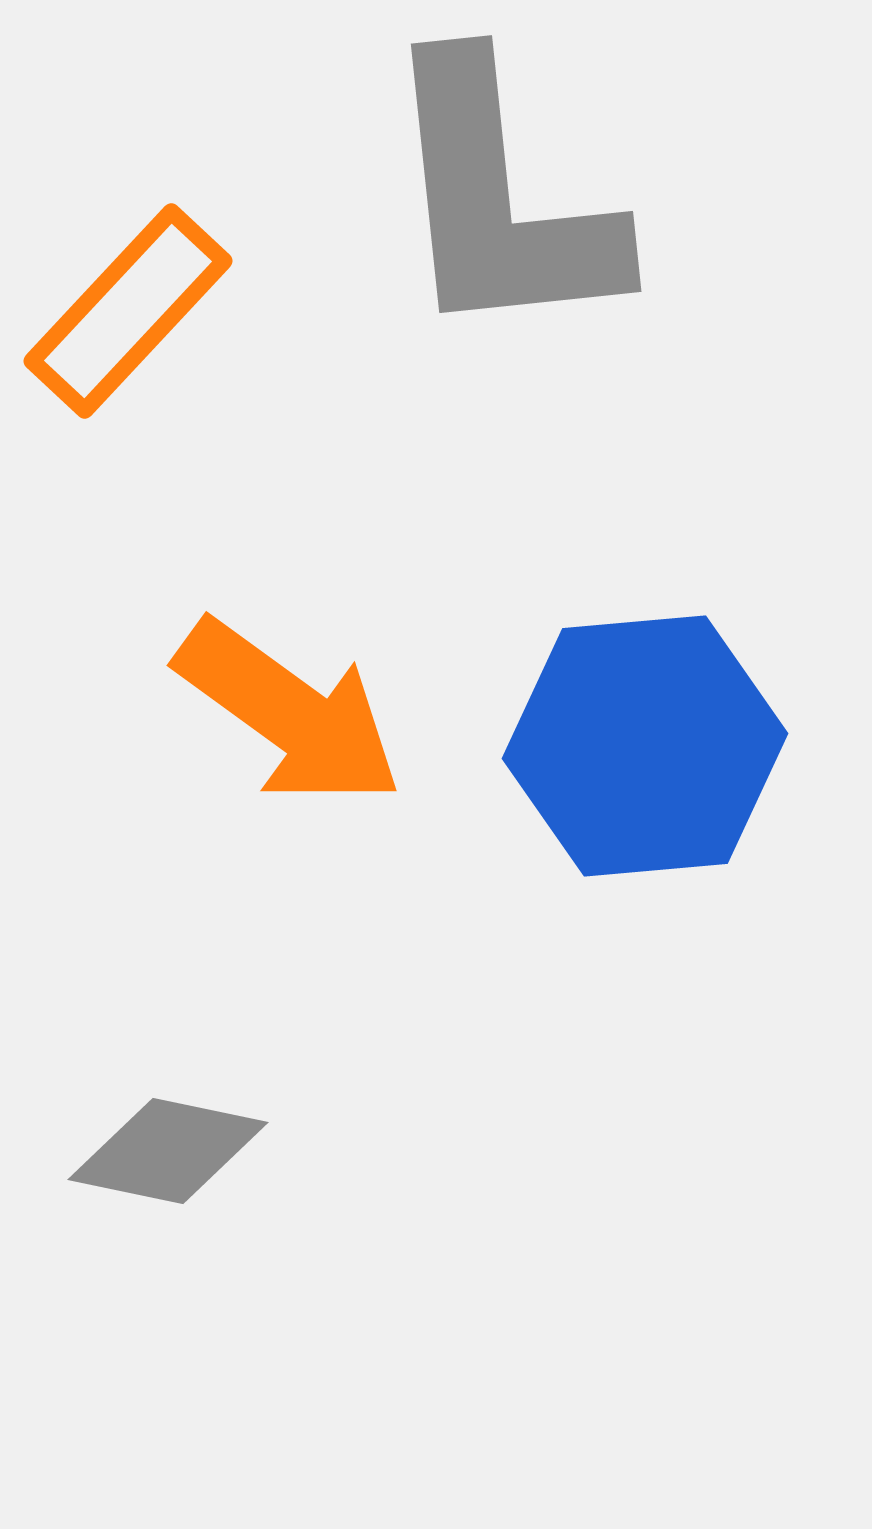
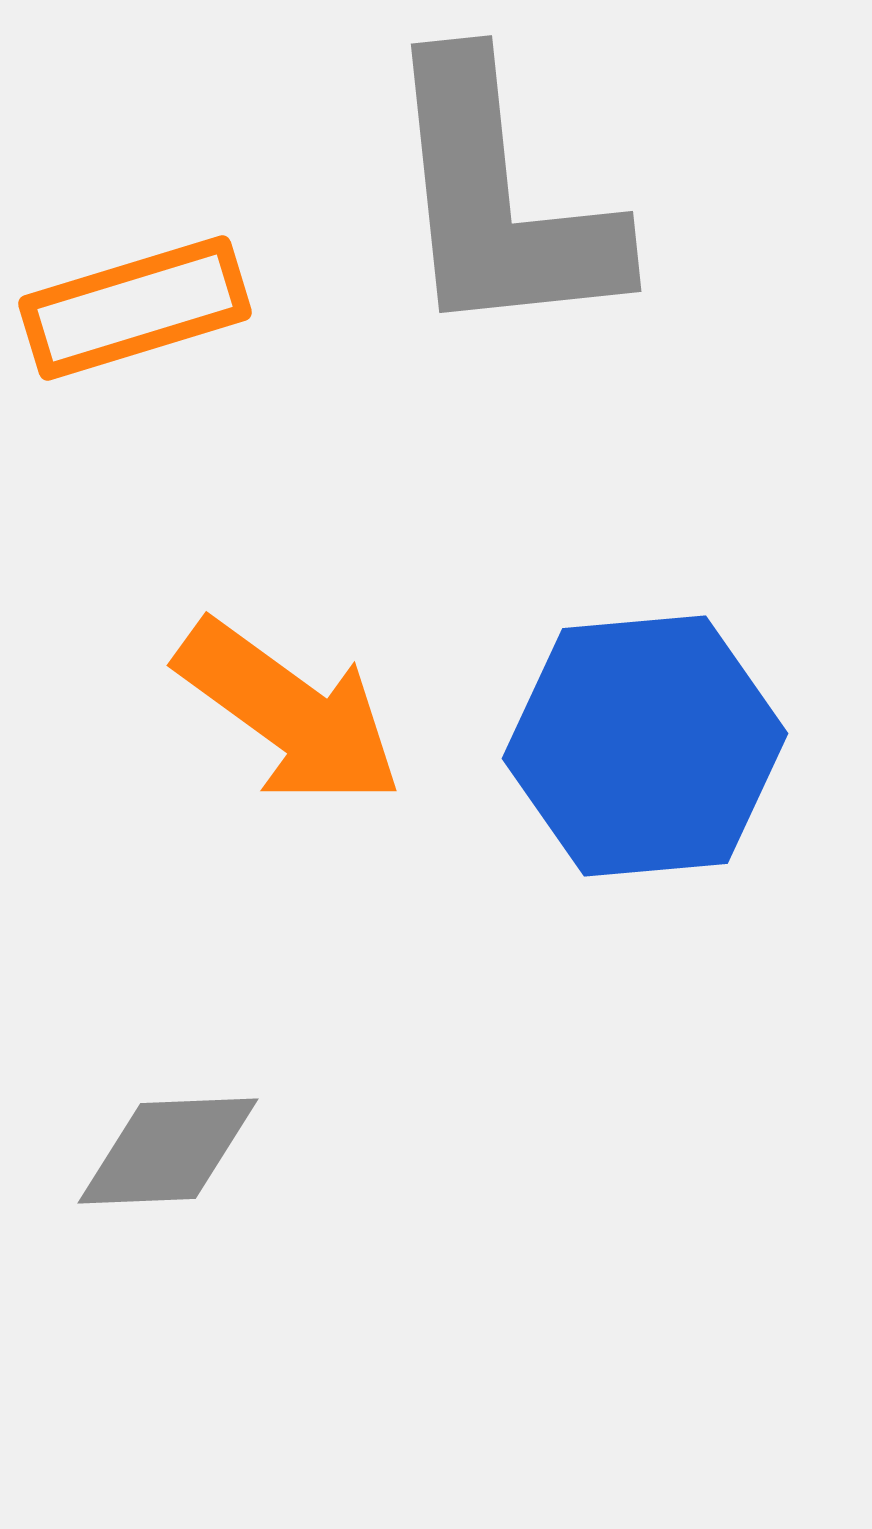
orange rectangle: moved 7 px right, 3 px up; rotated 30 degrees clockwise
gray diamond: rotated 14 degrees counterclockwise
